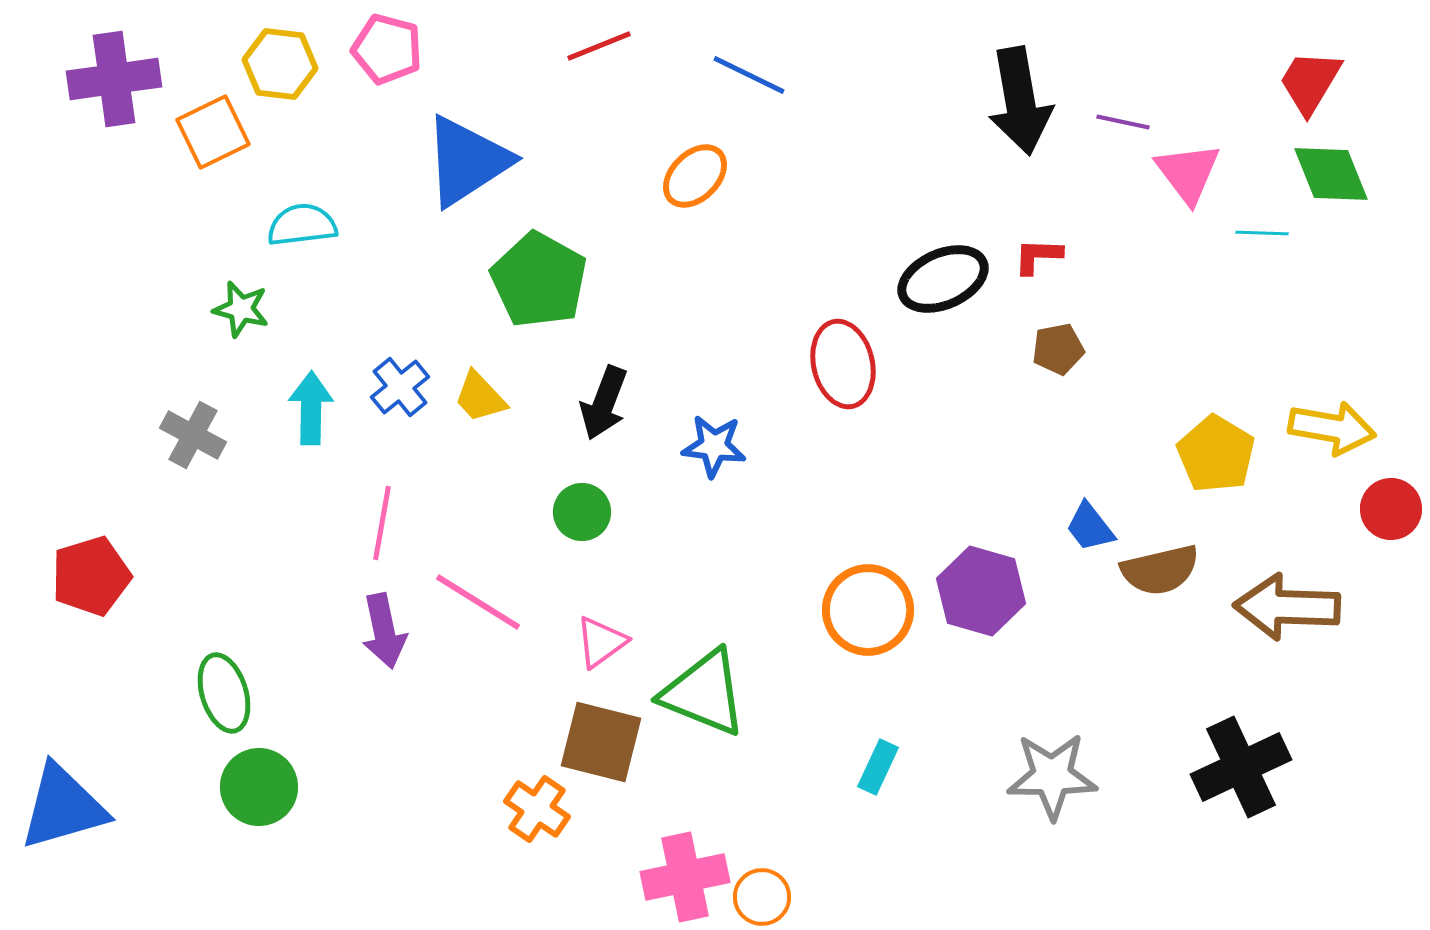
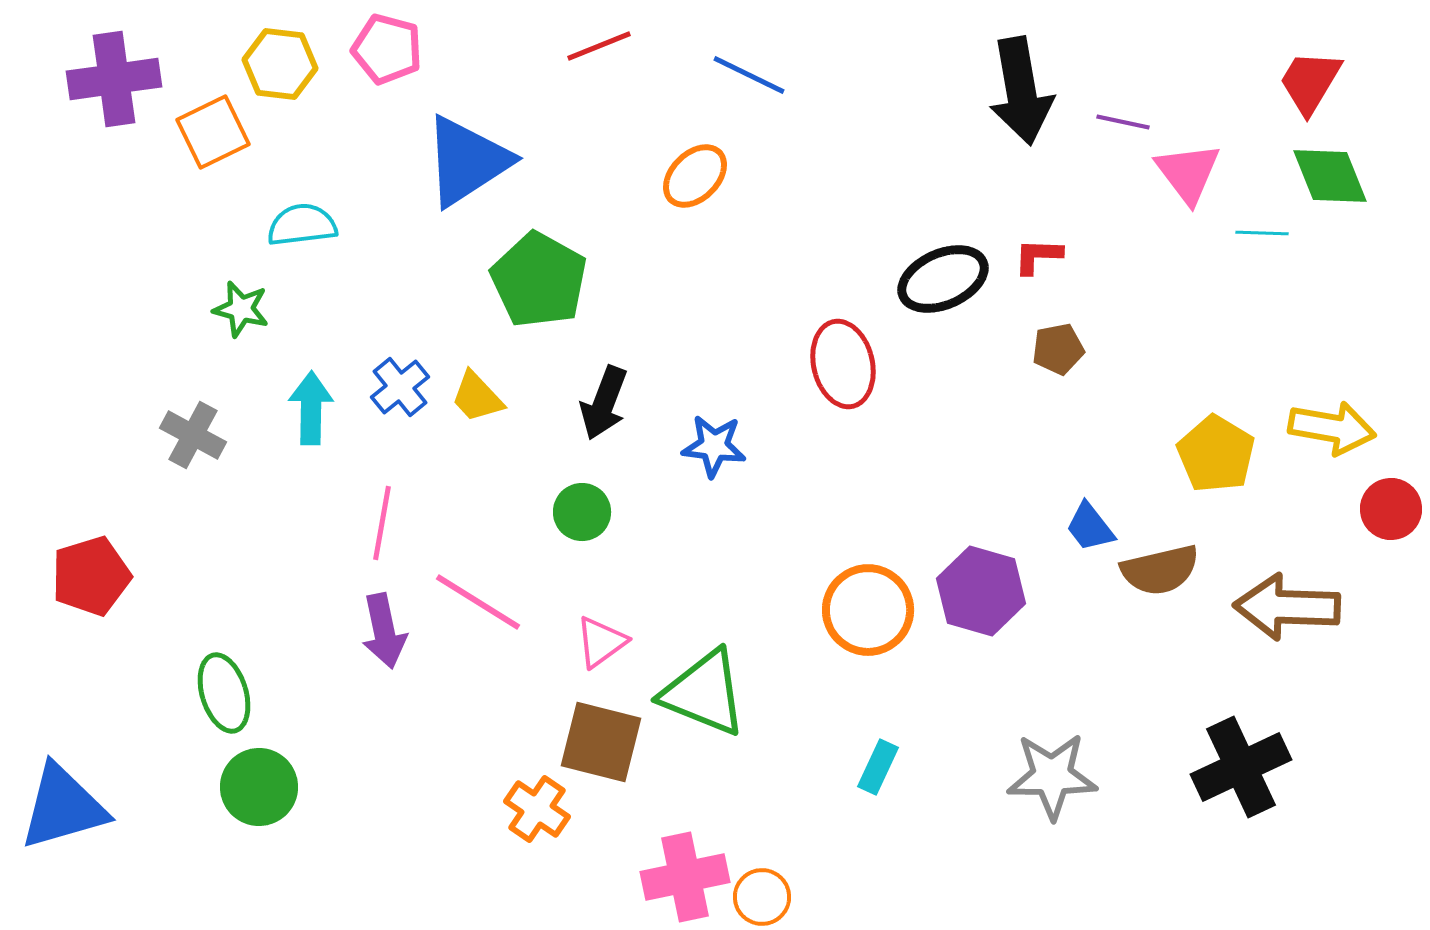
black arrow at (1020, 101): moved 1 px right, 10 px up
green diamond at (1331, 174): moved 1 px left, 2 px down
yellow trapezoid at (480, 397): moved 3 px left
